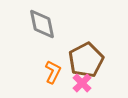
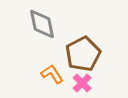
brown pentagon: moved 3 px left, 6 px up
orange L-shape: moved 1 px left, 2 px down; rotated 60 degrees counterclockwise
